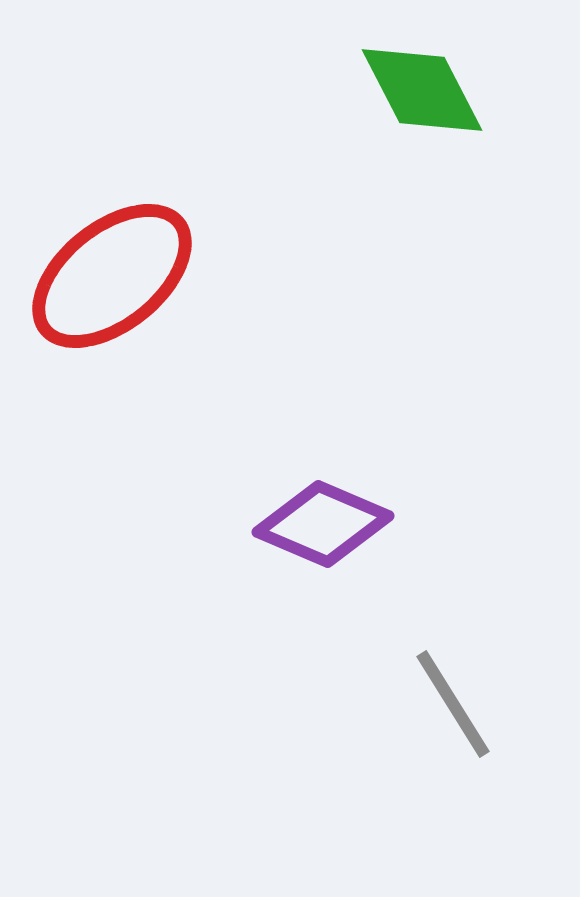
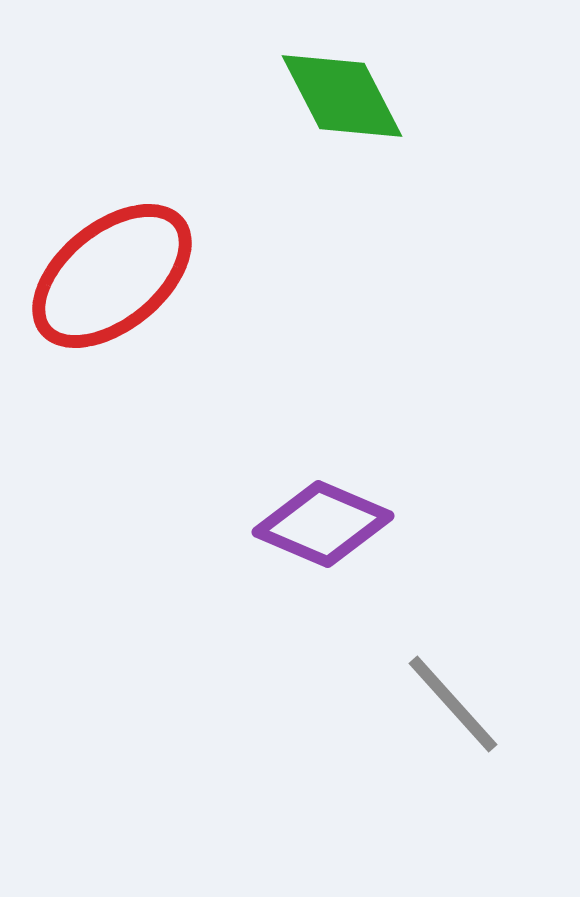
green diamond: moved 80 px left, 6 px down
gray line: rotated 10 degrees counterclockwise
